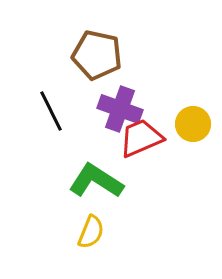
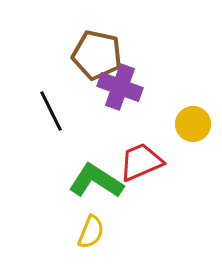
purple cross: moved 22 px up
red trapezoid: moved 24 px down
